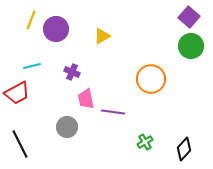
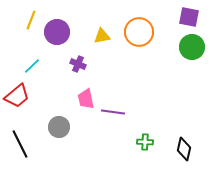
purple square: rotated 30 degrees counterclockwise
purple circle: moved 1 px right, 3 px down
yellow triangle: rotated 18 degrees clockwise
green circle: moved 1 px right, 1 px down
cyan line: rotated 30 degrees counterclockwise
purple cross: moved 6 px right, 8 px up
orange circle: moved 12 px left, 47 px up
red trapezoid: moved 3 px down; rotated 12 degrees counterclockwise
gray circle: moved 8 px left
green cross: rotated 35 degrees clockwise
black diamond: rotated 30 degrees counterclockwise
